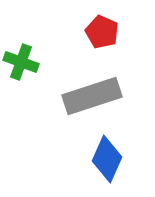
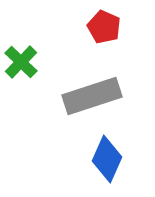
red pentagon: moved 2 px right, 5 px up
green cross: rotated 24 degrees clockwise
